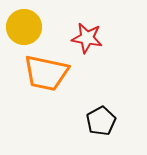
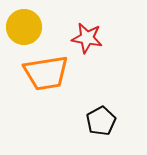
orange trapezoid: rotated 21 degrees counterclockwise
